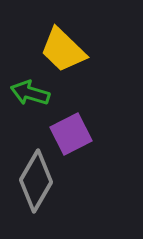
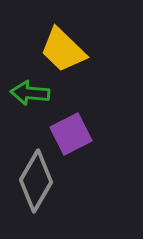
green arrow: rotated 12 degrees counterclockwise
